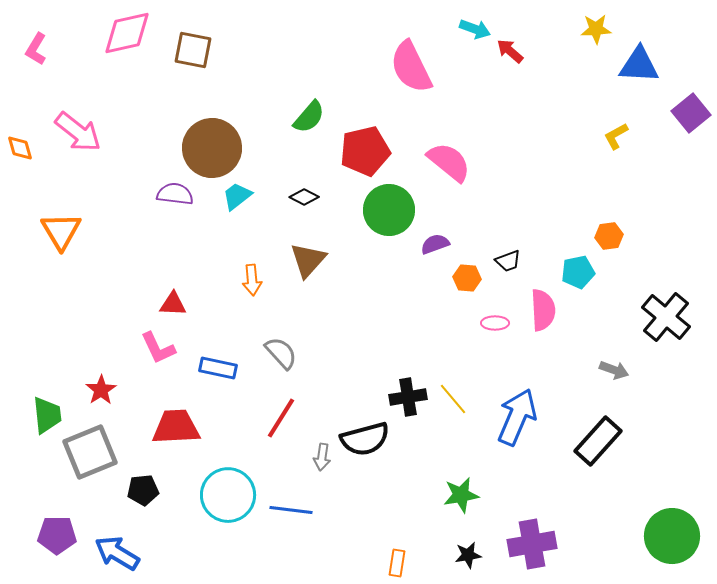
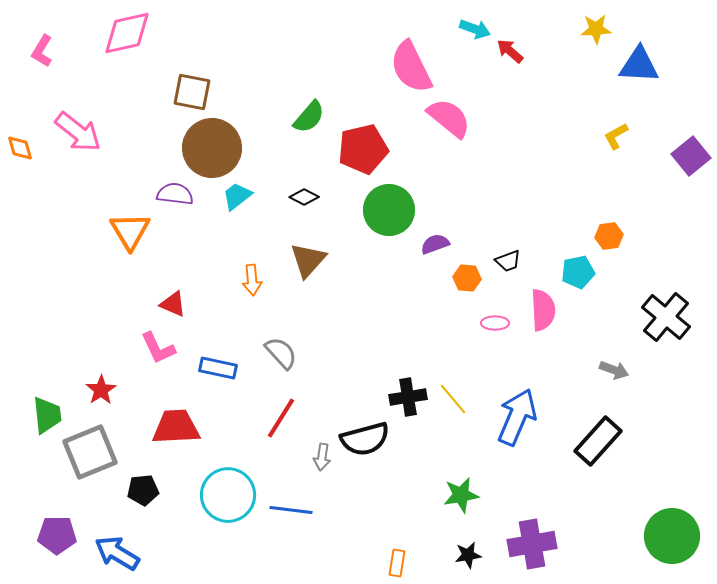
pink L-shape at (36, 49): moved 6 px right, 2 px down
brown square at (193, 50): moved 1 px left, 42 px down
purple square at (691, 113): moved 43 px down
red pentagon at (365, 151): moved 2 px left, 2 px up
pink semicircle at (449, 162): moved 44 px up
orange triangle at (61, 231): moved 69 px right
red triangle at (173, 304): rotated 20 degrees clockwise
